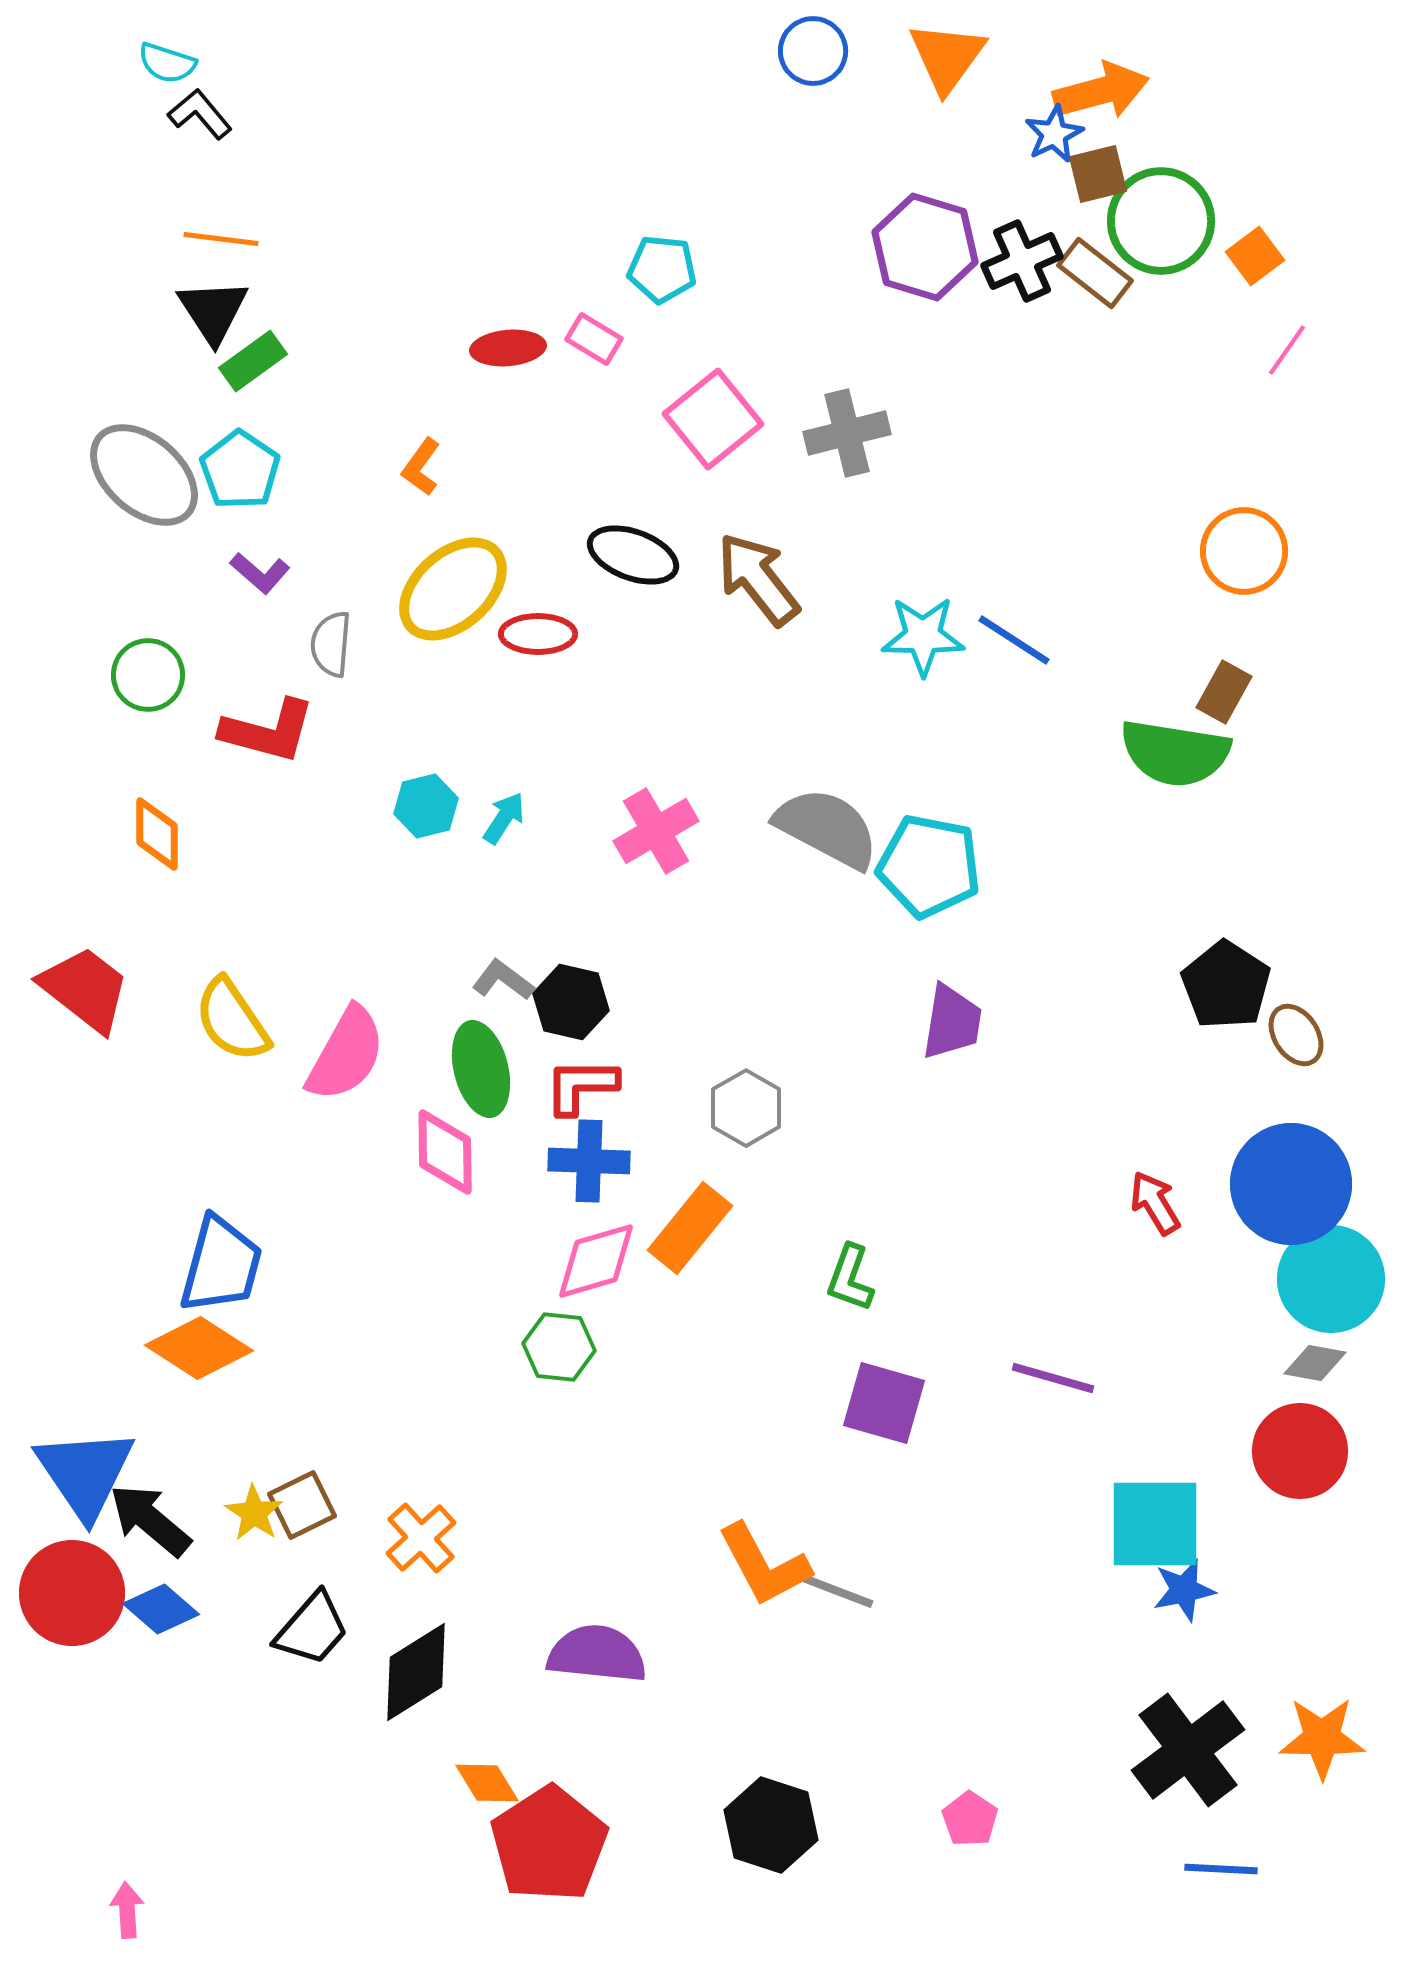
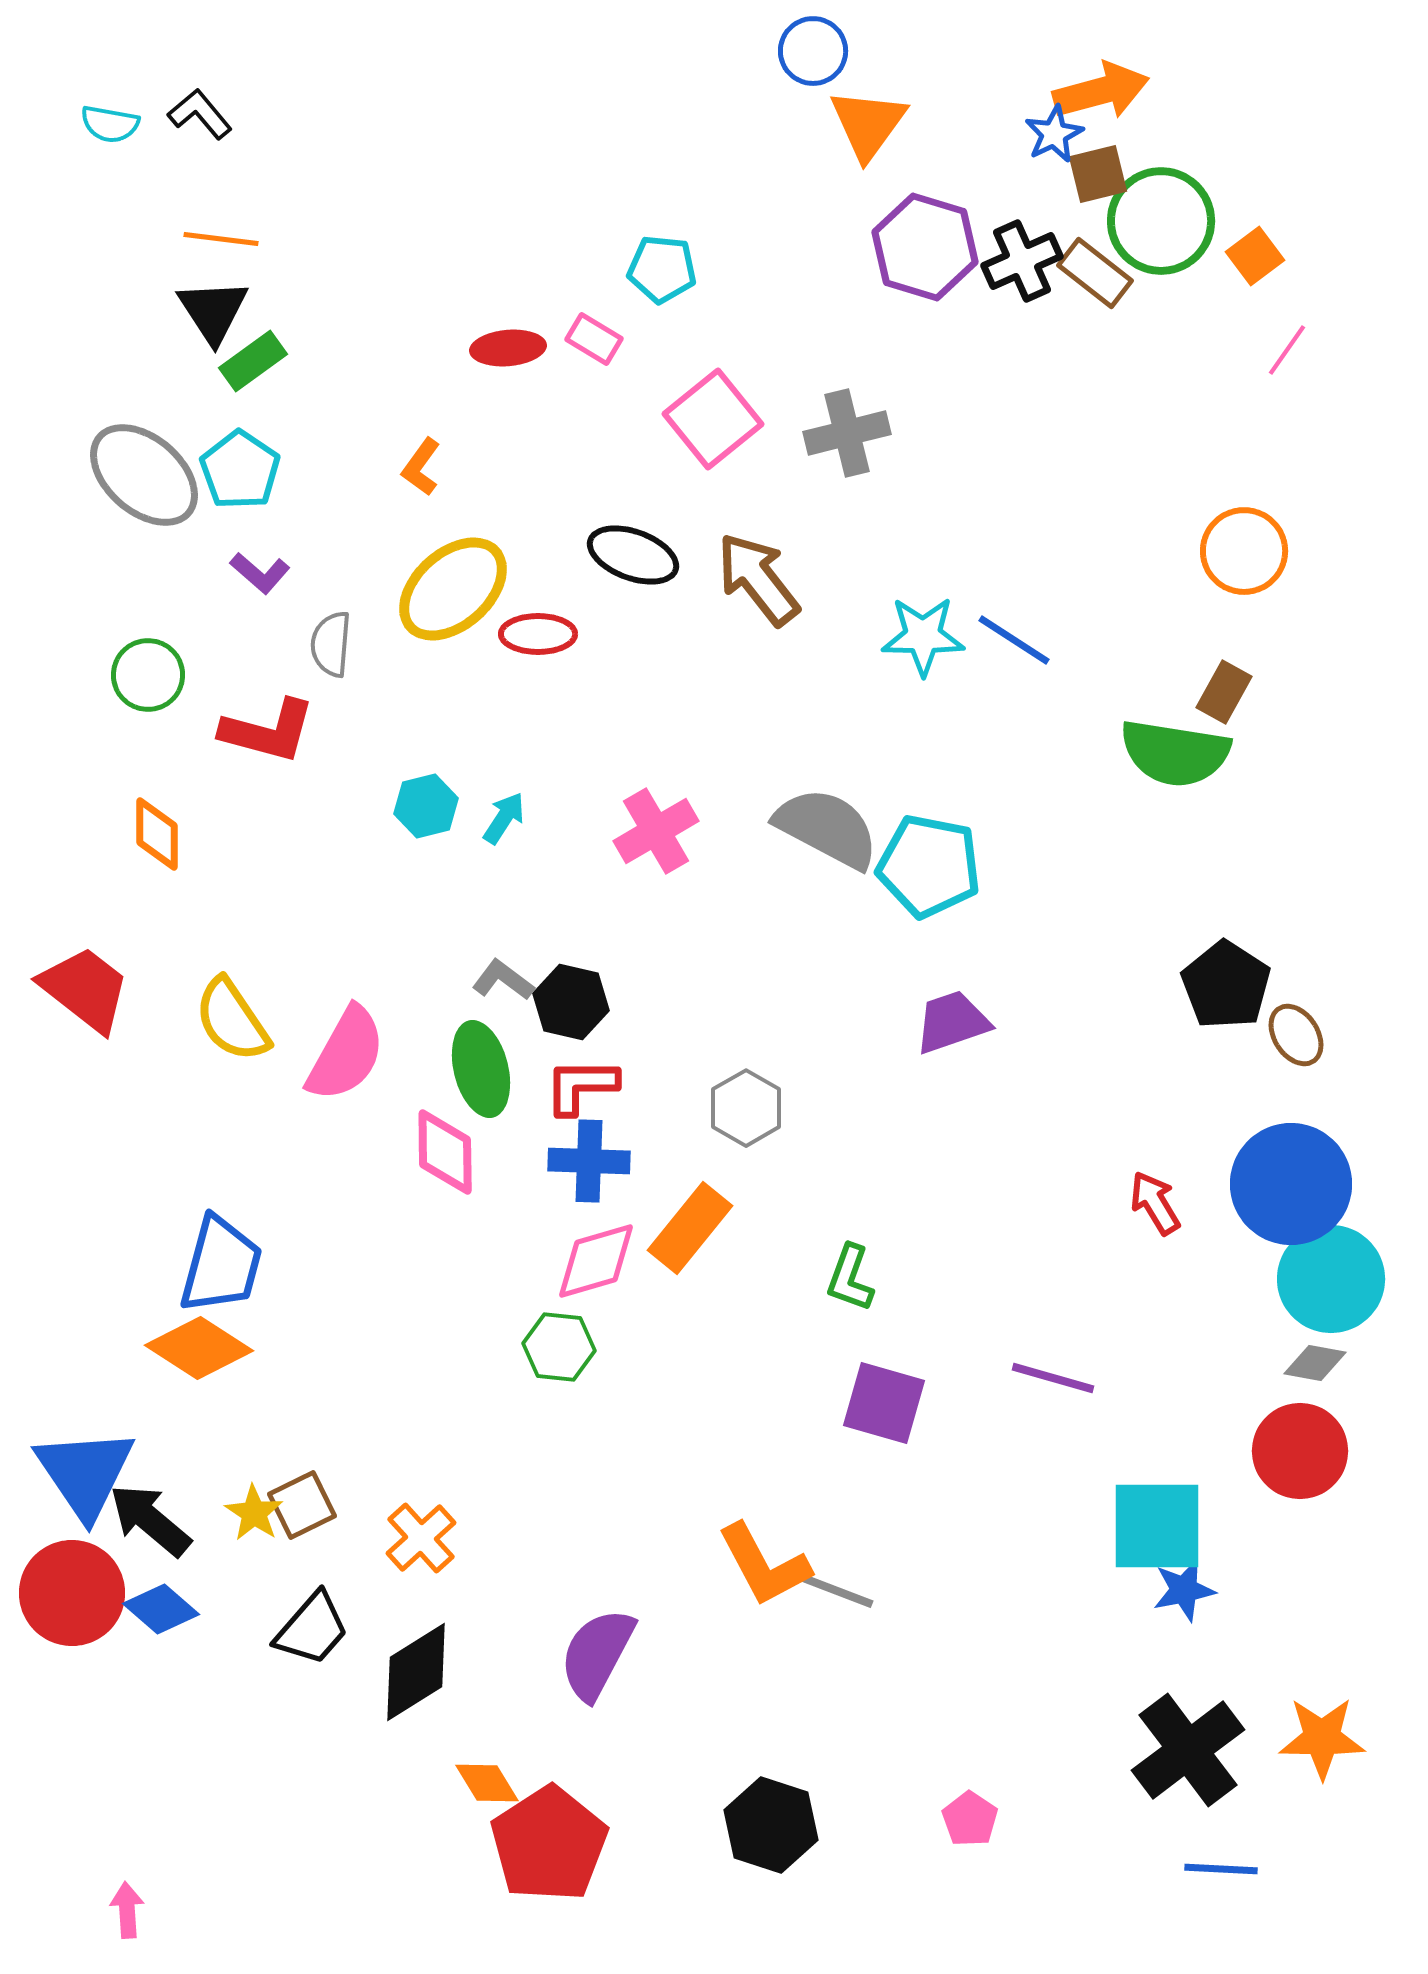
orange triangle at (947, 57): moved 79 px left, 67 px down
cyan semicircle at (167, 63): moved 57 px left, 61 px down; rotated 8 degrees counterclockwise
purple trapezoid at (952, 1022): rotated 118 degrees counterclockwise
cyan square at (1155, 1524): moved 2 px right, 2 px down
purple semicircle at (597, 1654): rotated 68 degrees counterclockwise
